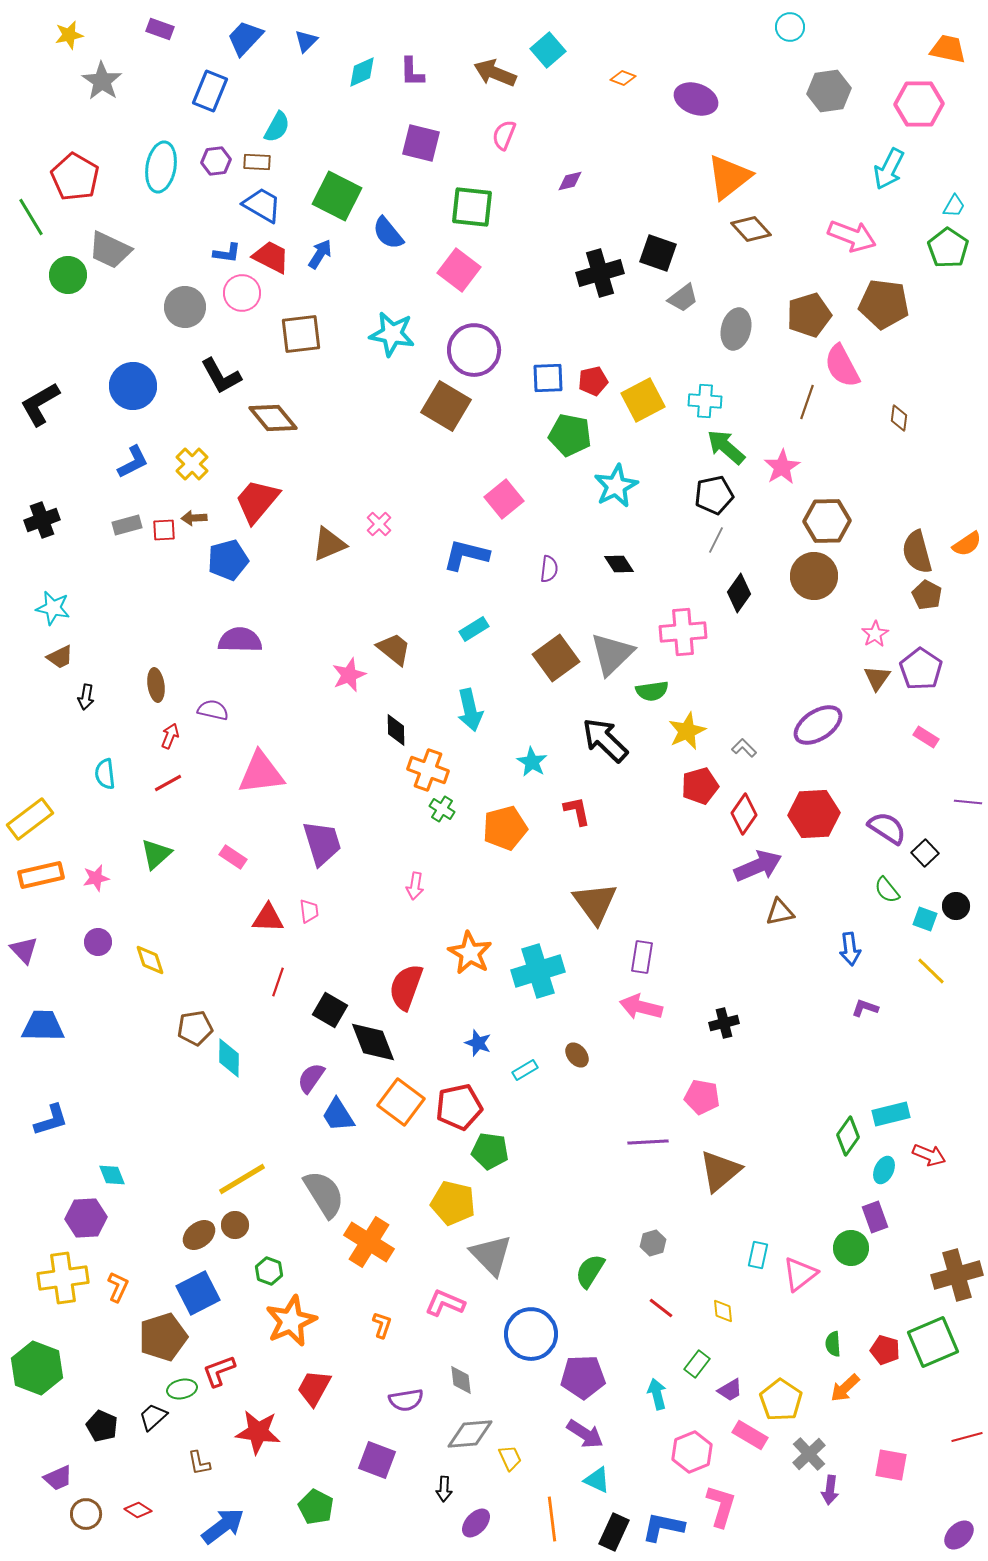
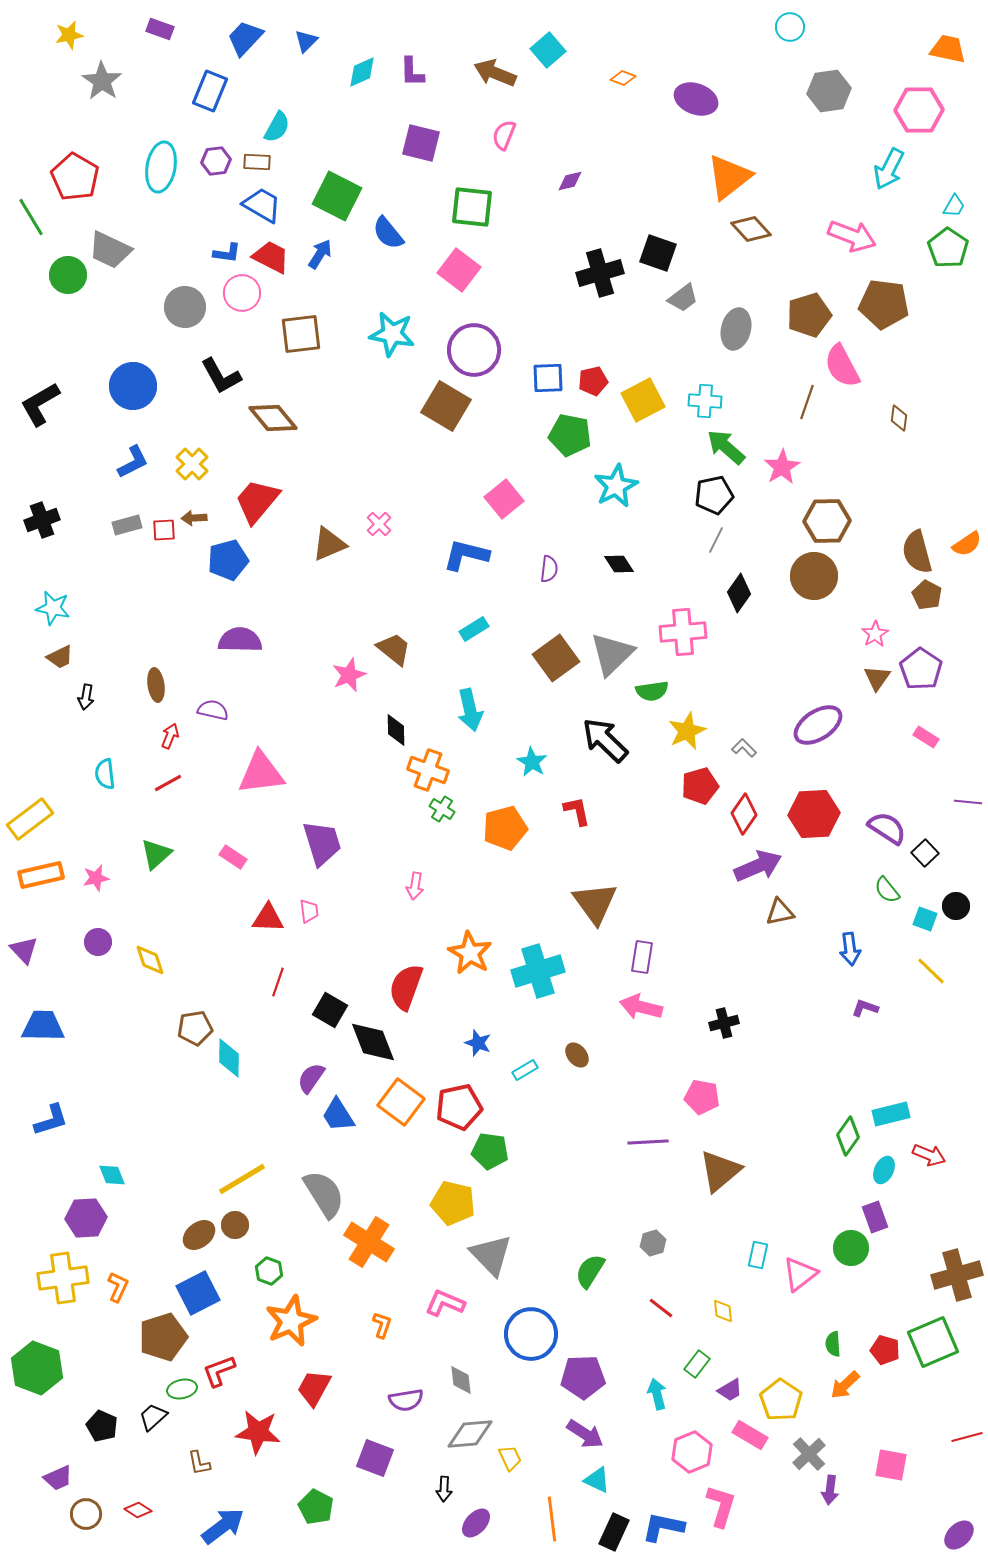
pink hexagon at (919, 104): moved 6 px down
orange arrow at (845, 1388): moved 3 px up
purple square at (377, 1460): moved 2 px left, 2 px up
